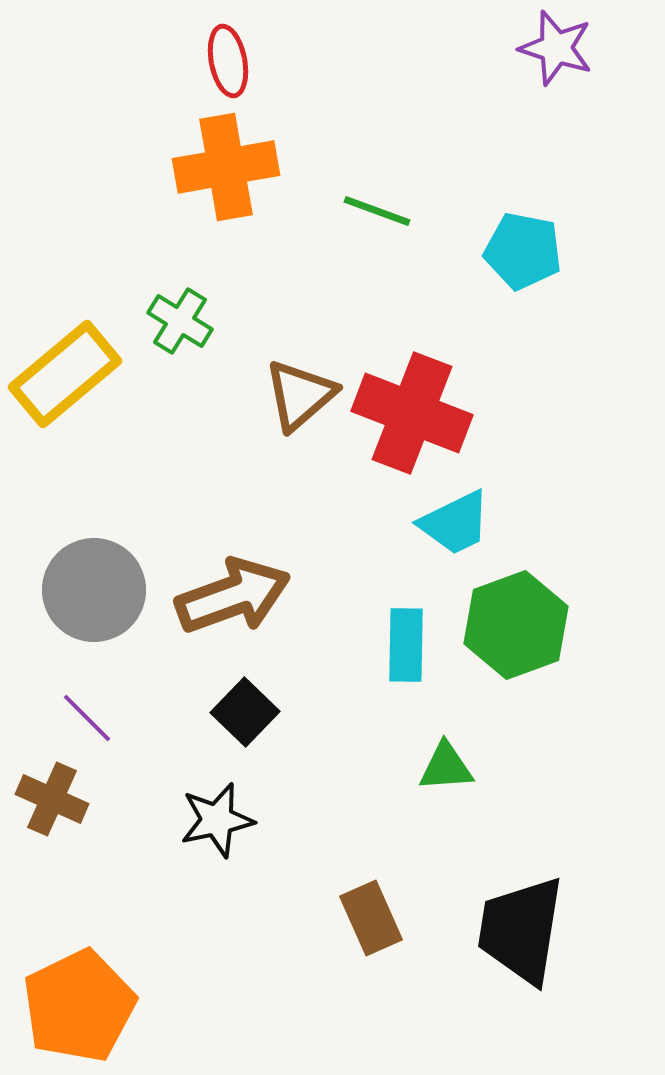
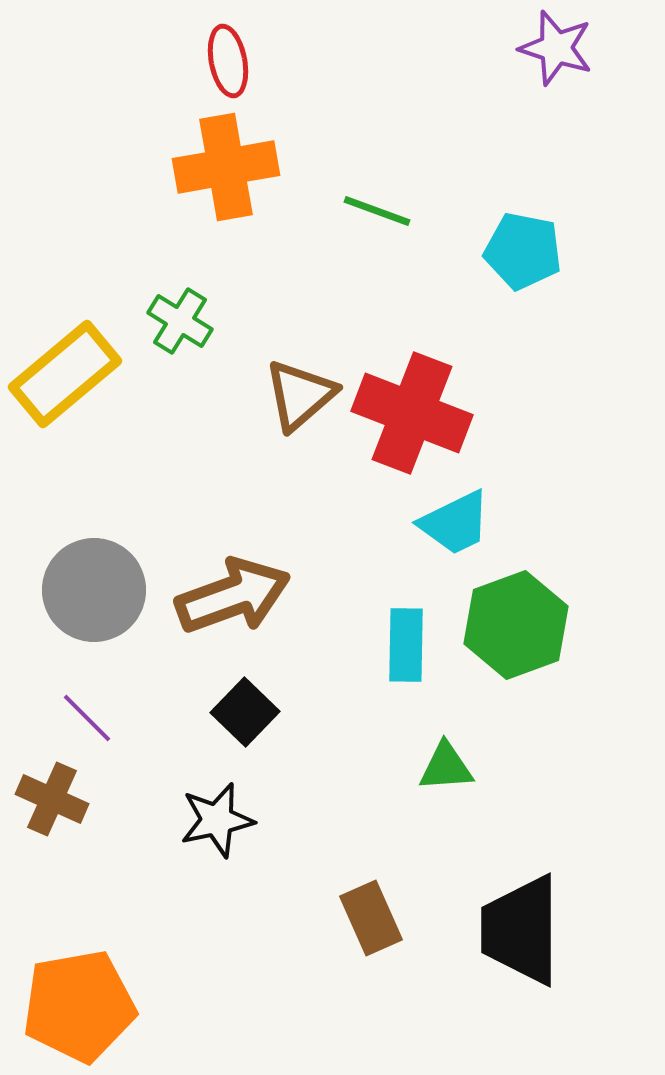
black trapezoid: rotated 9 degrees counterclockwise
orange pentagon: rotated 16 degrees clockwise
